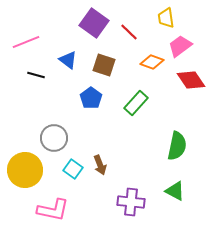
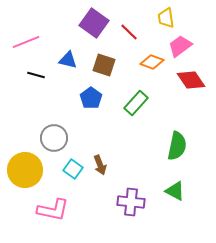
blue triangle: rotated 24 degrees counterclockwise
